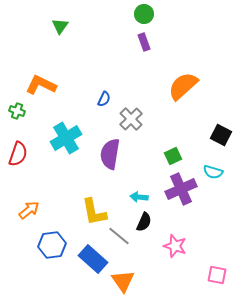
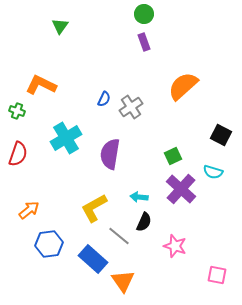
gray cross: moved 12 px up; rotated 10 degrees clockwise
purple cross: rotated 24 degrees counterclockwise
yellow L-shape: moved 4 px up; rotated 72 degrees clockwise
blue hexagon: moved 3 px left, 1 px up
